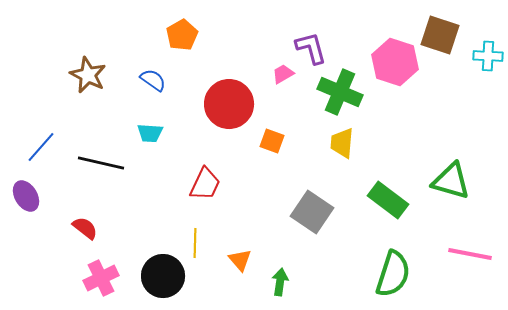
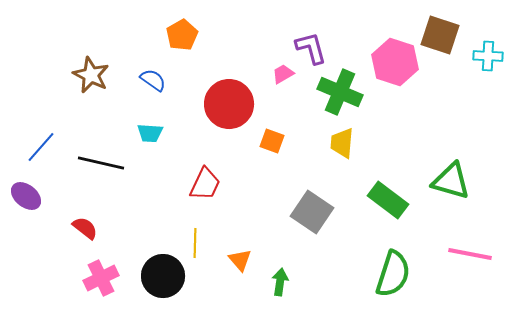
brown star: moved 3 px right
purple ellipse: rotated 20 degrees counterclockwise
